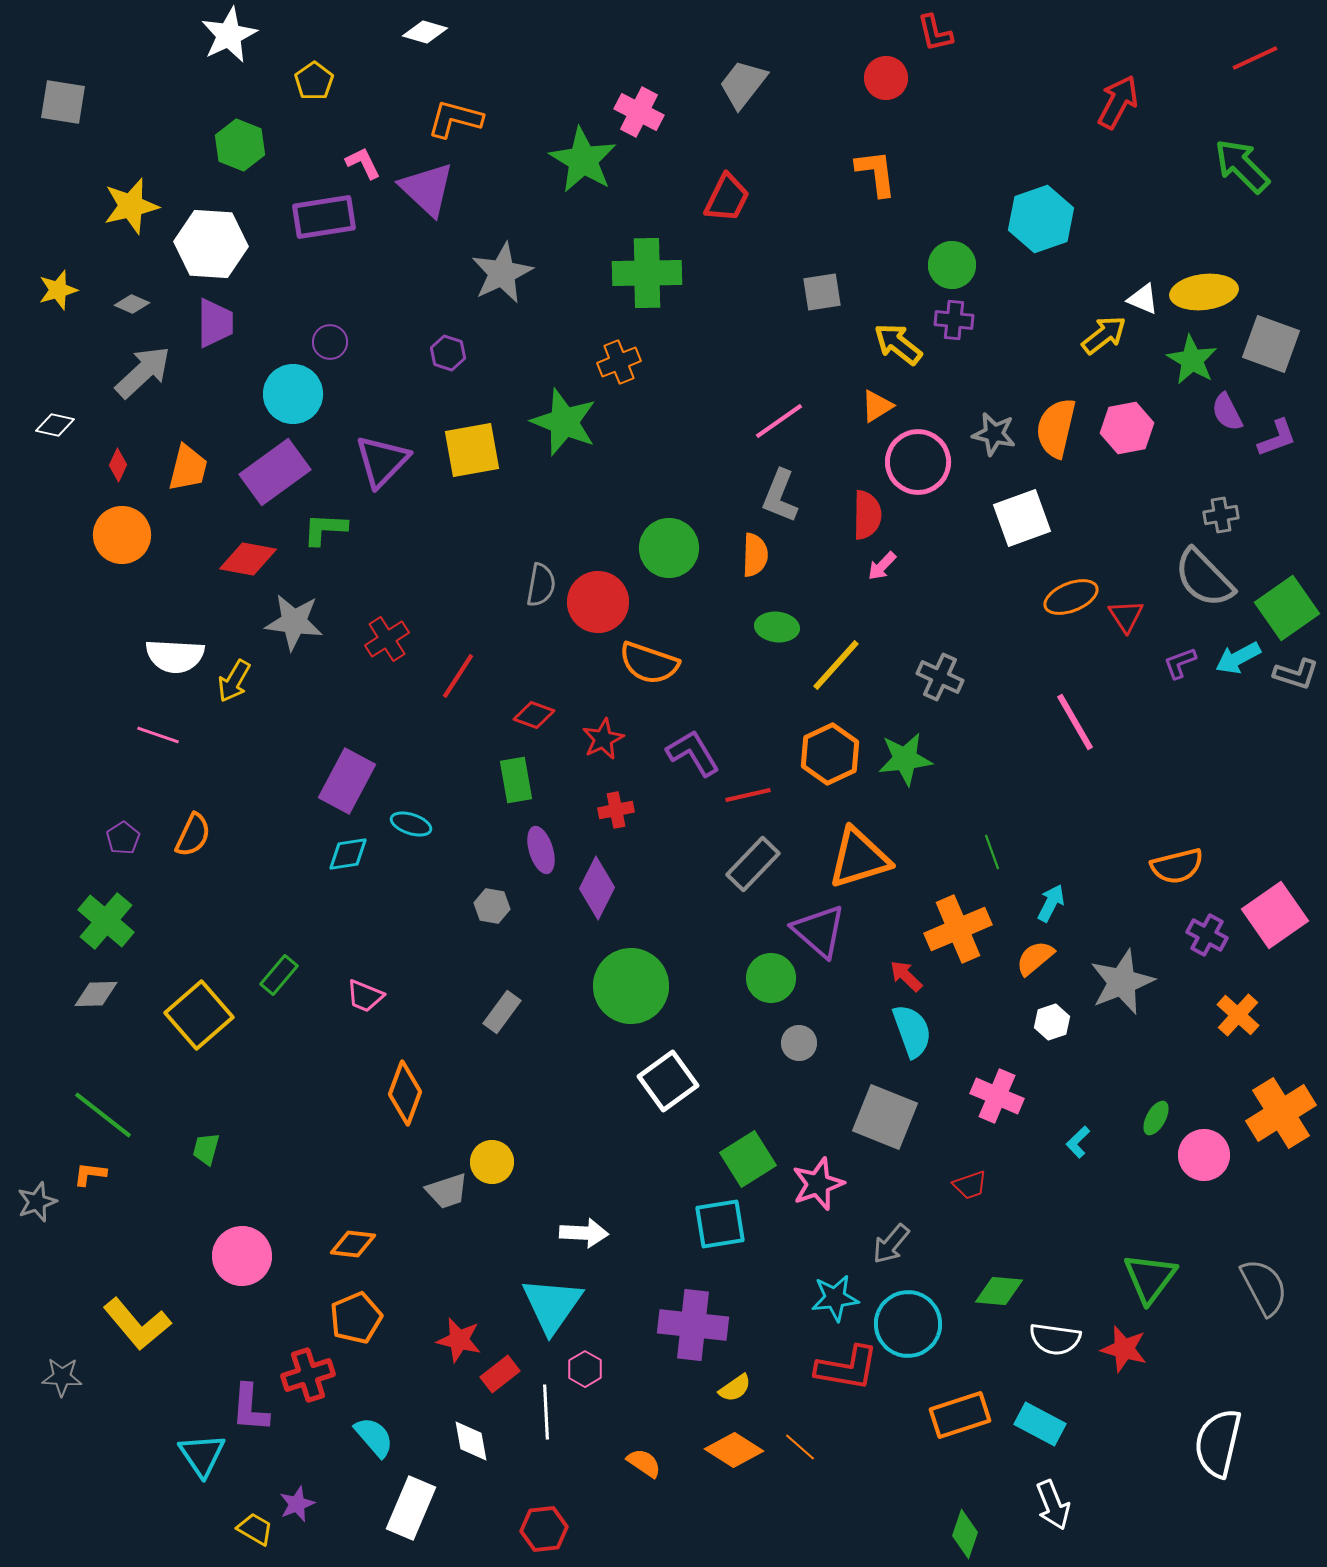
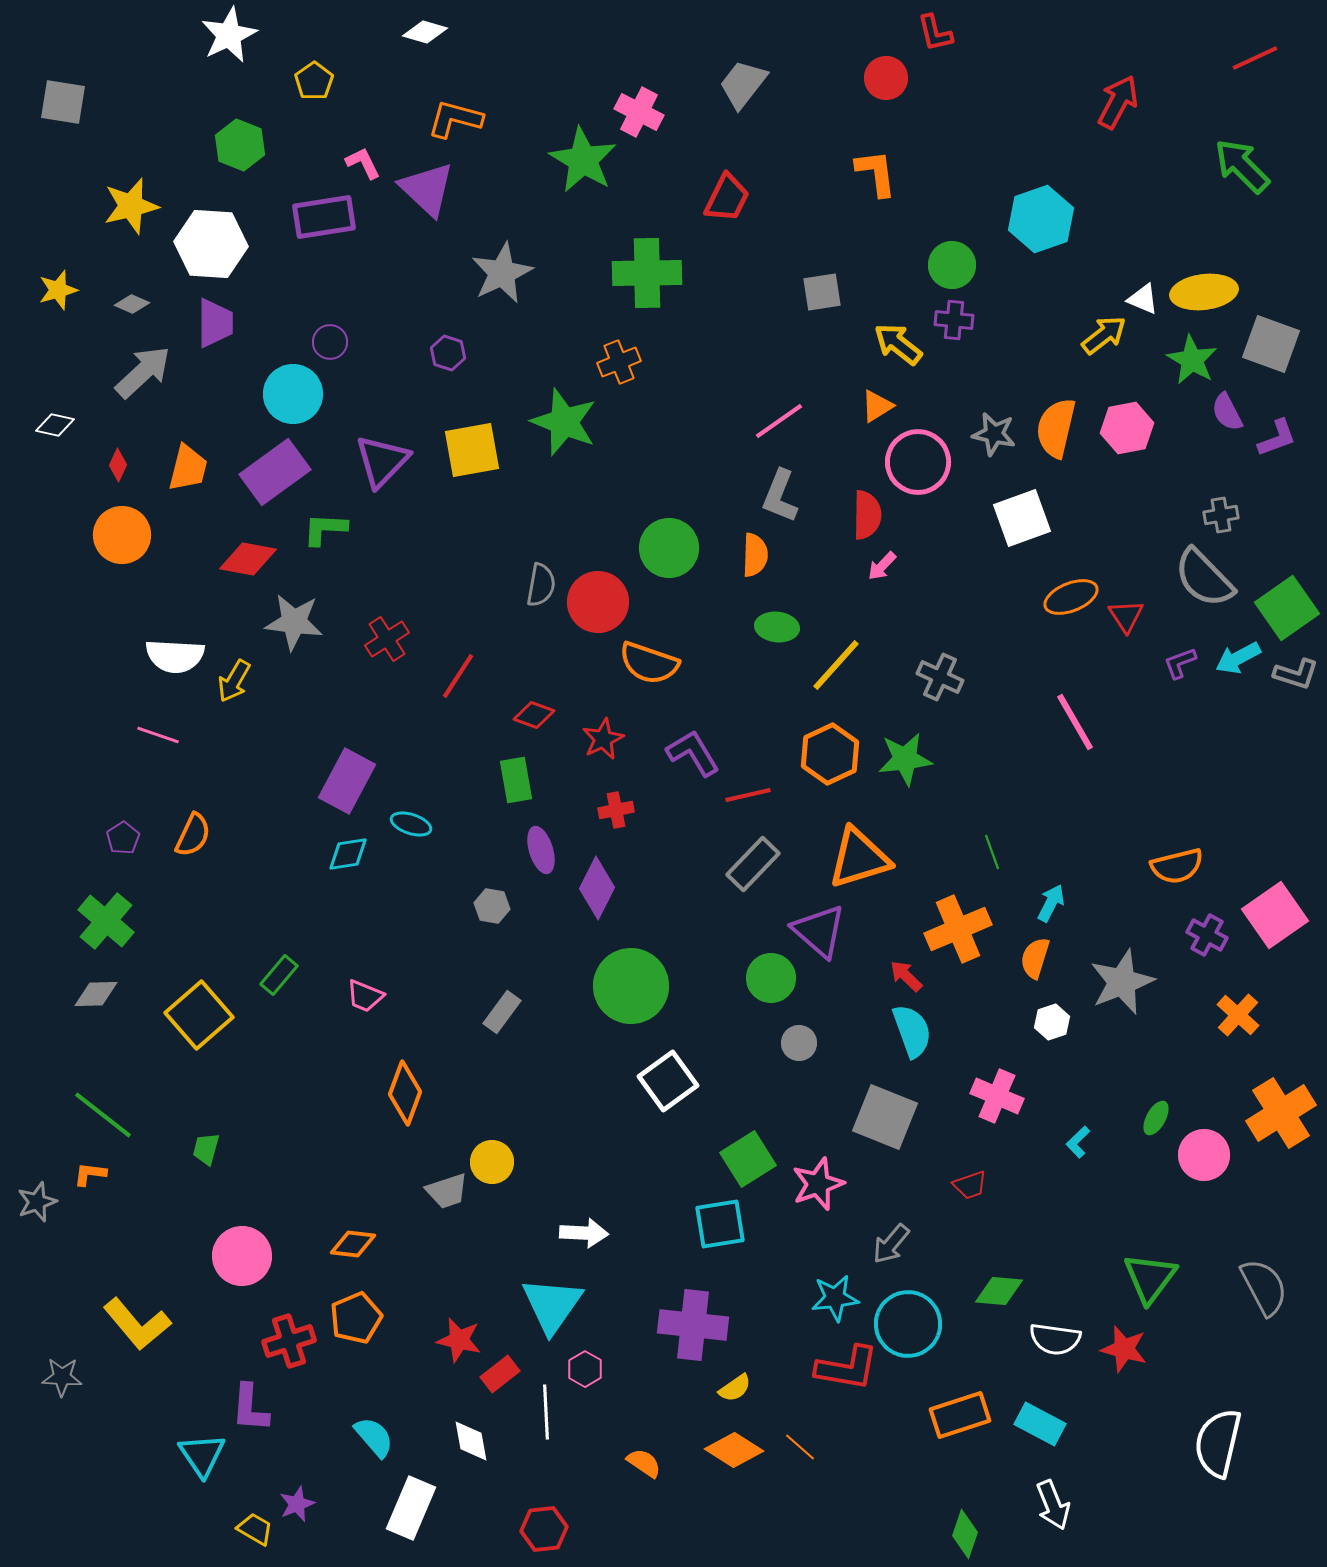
orange semicircle at (1035, 958): rotated 33 degrees counterclockwise
red cross at (308, 1375): moved 19 px left, 34 px up
